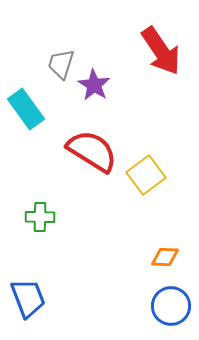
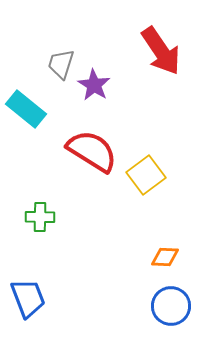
cyan rectangle: rotated 15 degrees counterclockwise
